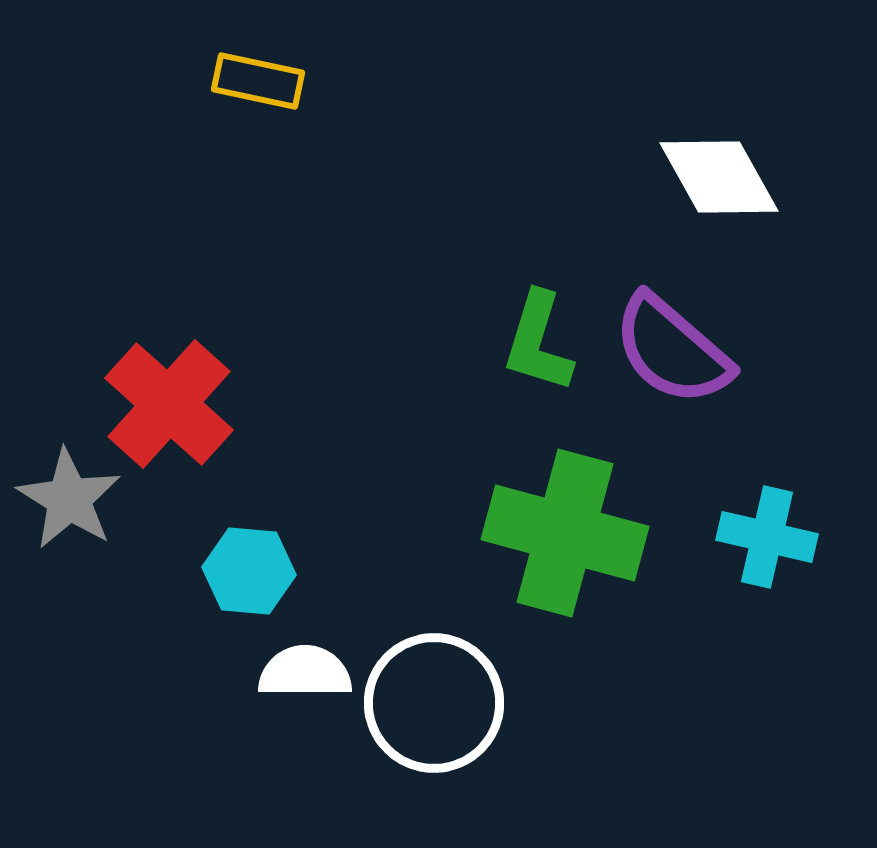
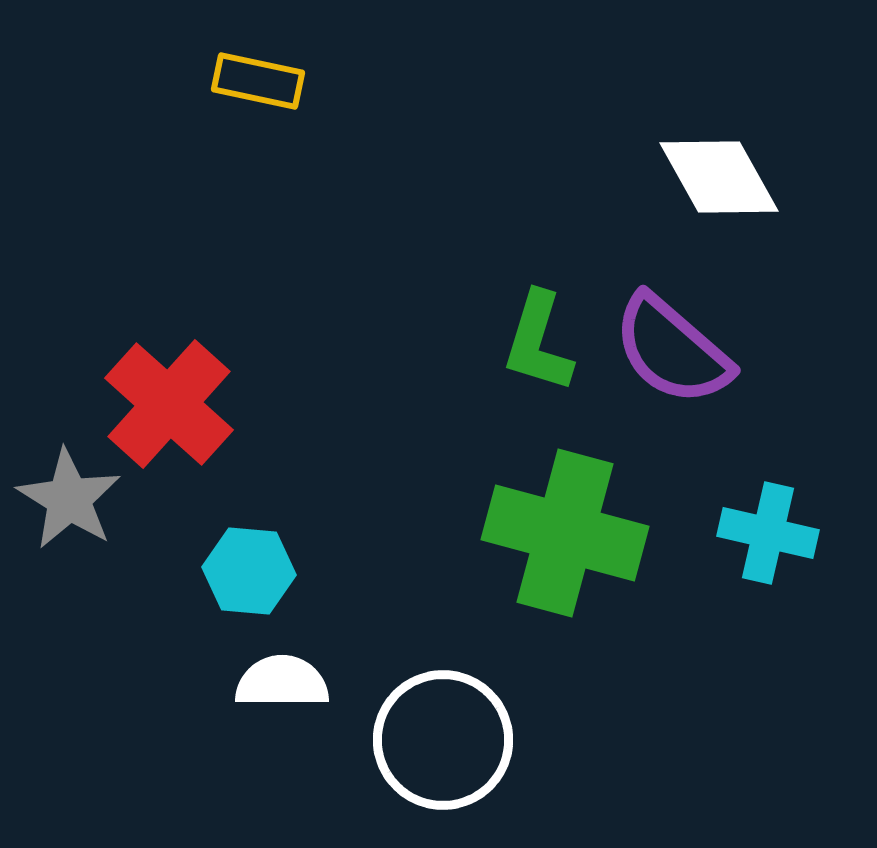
cyan cross: moved 1 px right, 4 px up
white semicircle: moved 23 px left, 10 px down
white circle: moved 9 px right, 37 px down
